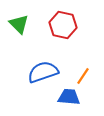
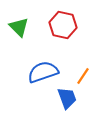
green triangle: moved 3 px down
blue trapezoid: moved 2 px left, 1 px down; rotated 65 degrees clockwise
